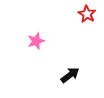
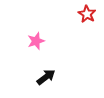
black arrow: moved 24 px left, 2 px down
